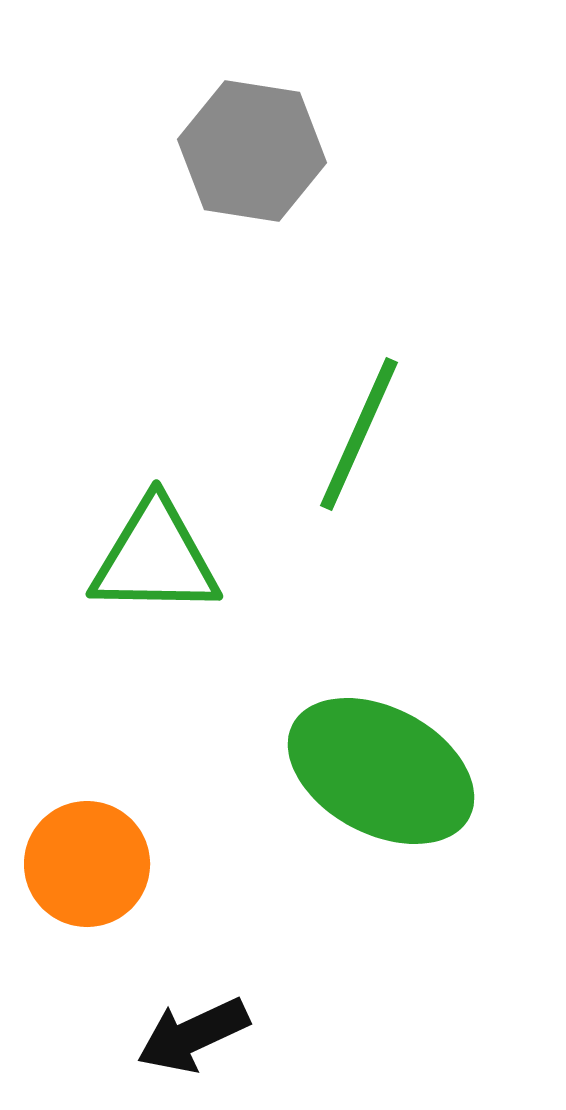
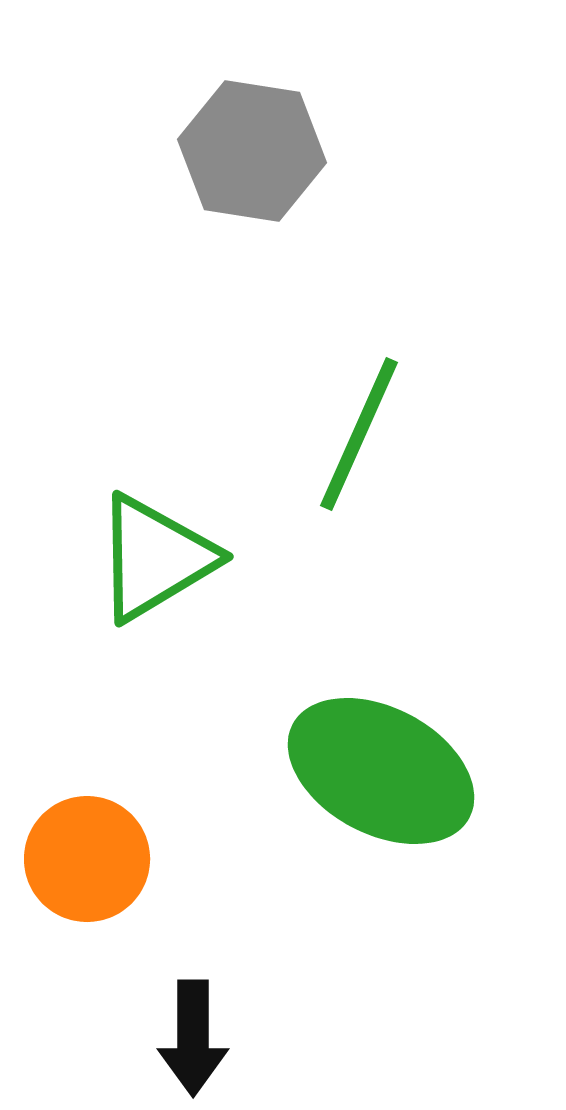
green triangle: rotated 32 degrees counterclockwise
orange circle: moved 5 px up
black arrow: moved 3 px down; rotated 65 degrees counterclockwise
